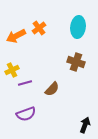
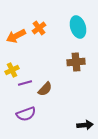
cyan ellipse: rotated 25 degrees counterclockwise
brown cross: rotated 24 degrees counterclockwise
brown semicircle: moved 7 px left
black arrow: rotated 63 degrees clockwise
